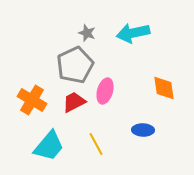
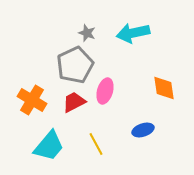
blue ellipse: rotated 20 degrees counterclockwise
